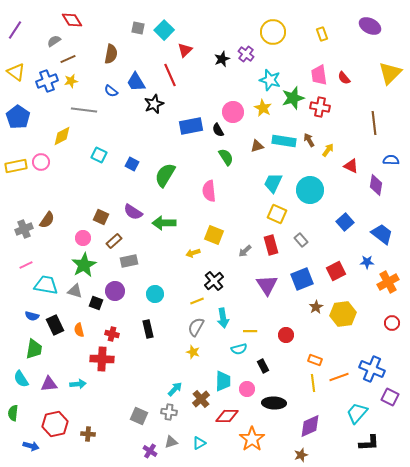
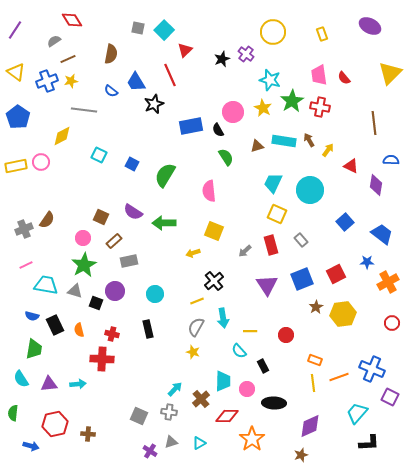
green star at (293, 98): moved 1 px left, 3 px down; rotated 15 degrees counterclockwise
yellow square at (214, 235): moved 4 px up
red square at (336, 271): moved 3 px down
cyan semicircle at (239, 349): moved 2 px down; rotated 63 degrees clockwise
